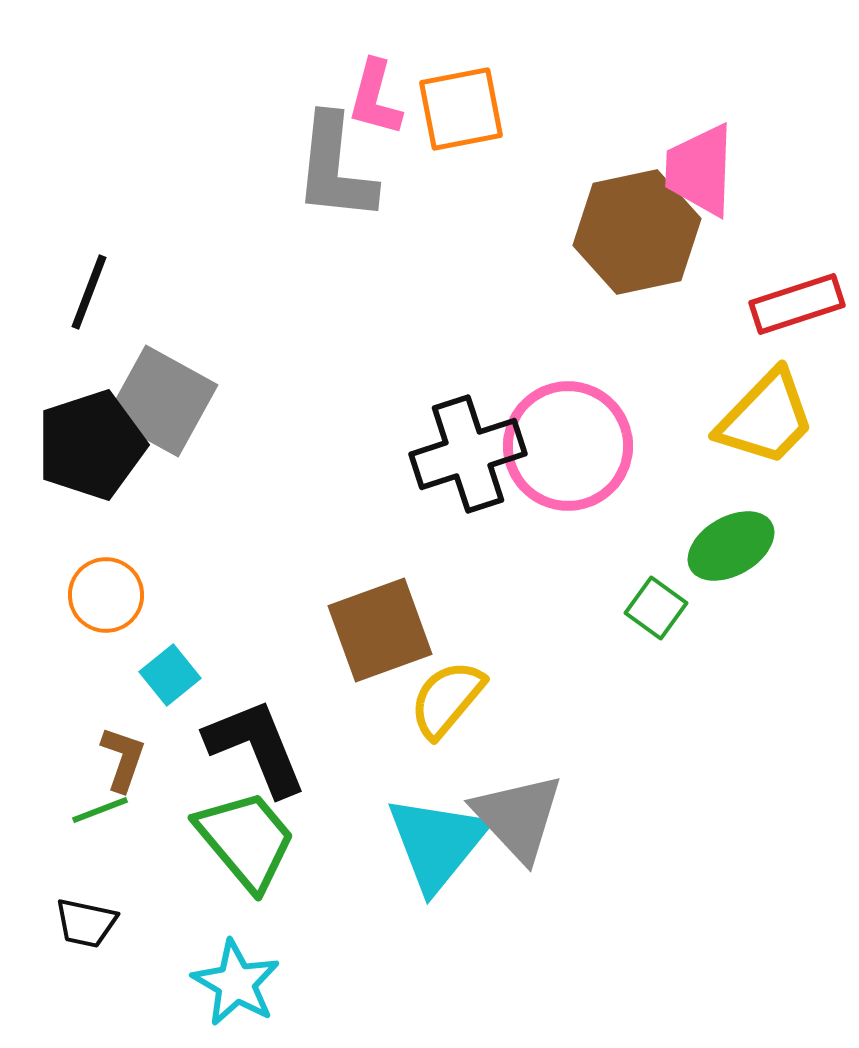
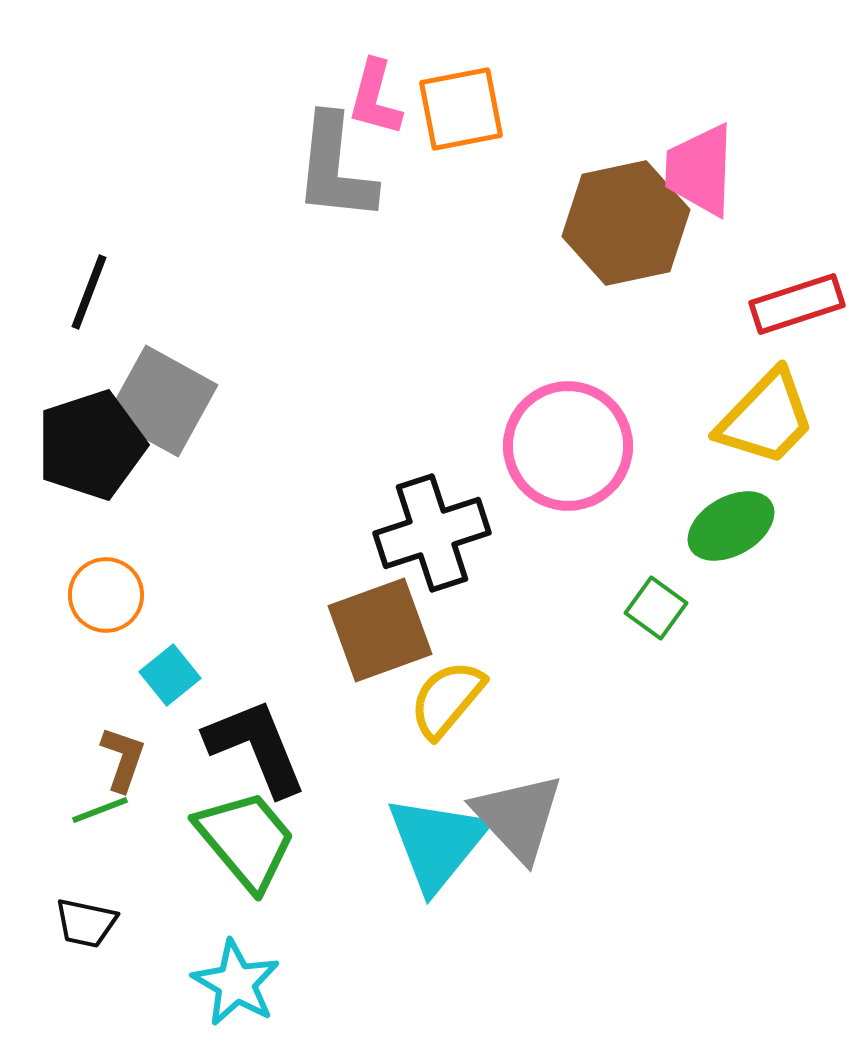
brown hexagon: moved 11 px left, 9 px up
black cross: moved 36 px left, 79 px down
green ellipse: moved 20 px up
